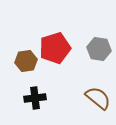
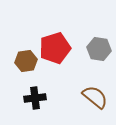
brown semicircle: moved 3 px left, 1 px up
